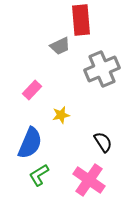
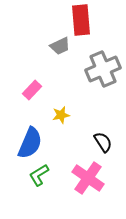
gray cross: moved 1 px right
pink cross: moved 1 px left, 2 px up
